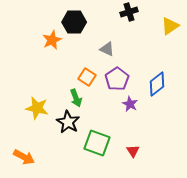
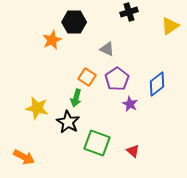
green arrow: rotated 36 degrees clockwise
red triangle: rotated 16 degrees counterclockwise
